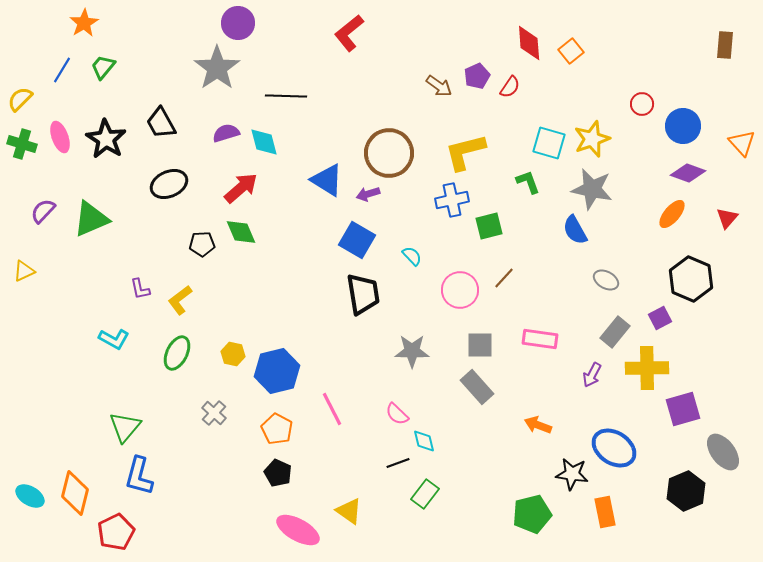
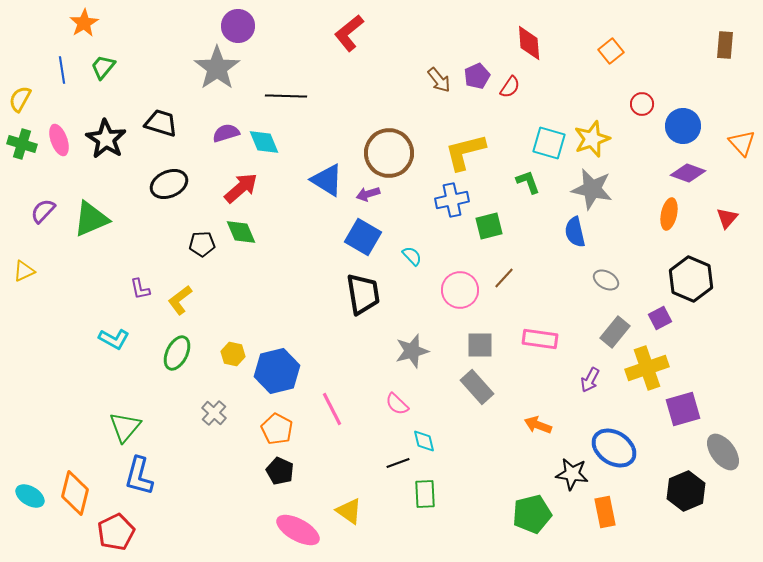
purple circle at (238, 23): moved 3 px down
orange square at (571, 51): moved 40 px right
blue line at (62, 70): rotated 40 degrees counterclockwise
brown arrow at (439, 86): moved 6 px up; rotated 16 degrees clockwise
yellow semicircle at (20, 99): rotated 16 degrees counterclockwise
black trapezoid at (161, 123): rotated 136 degrees clockwise
pink ellipse at (60, 137): moved 1 px left, 3 px down
cyan diamond at (264, 142): rotated 8 degrees counterclockwise
orange ellipse at (672, 214): moved 3 px left; rotated 28 degrees counterclockwise
blue semicircle at (575, 230): moved 2 px down; rotated 16 degrees clockwise
blue square at (357, 240): moved 6 px right, 3 px up
gray star at (412, 351): rotated 16 degrees counterclockwise
yellow cross at (647, 368): rotated 18 degrees counterclockwise
purple arrow at (592, 375): moved 2 px left, 5 px down
pink semicircle at (397, 414): moved 10 px up
black pentagon at (278, 473): moved 2 px right, 2 px up
green rectangle at (425, 494): rotated 40 degrees counterclockwise
